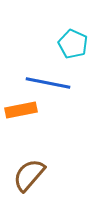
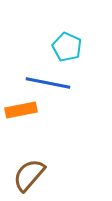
cyan pentagon: moved 6 px left, 3 px down
